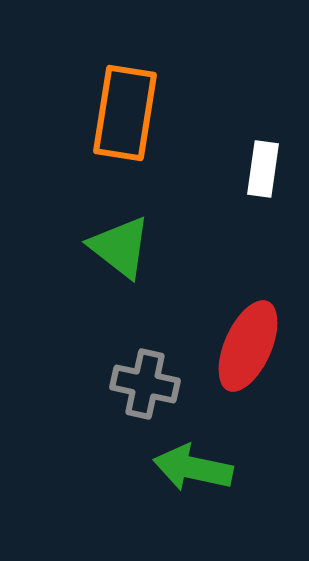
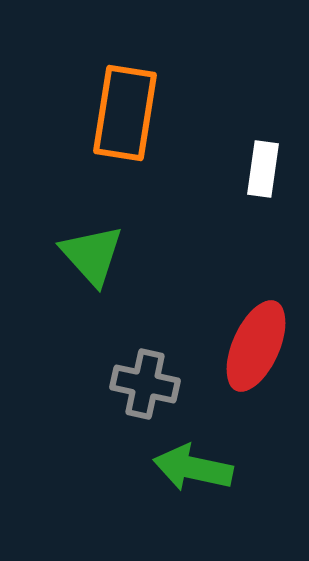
green triangle: moved 28 px left, 8 px down; rotated 10 degrees clockwise
red ellipse: moved 8 px right
